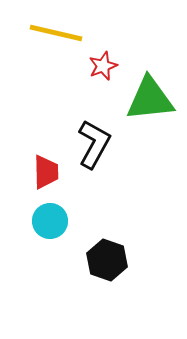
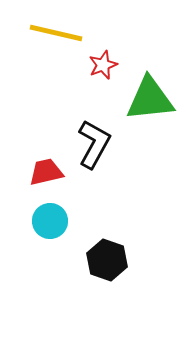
red star: moved 1 px up
red trapezoid: rotated 102 degrees counterclockwise
